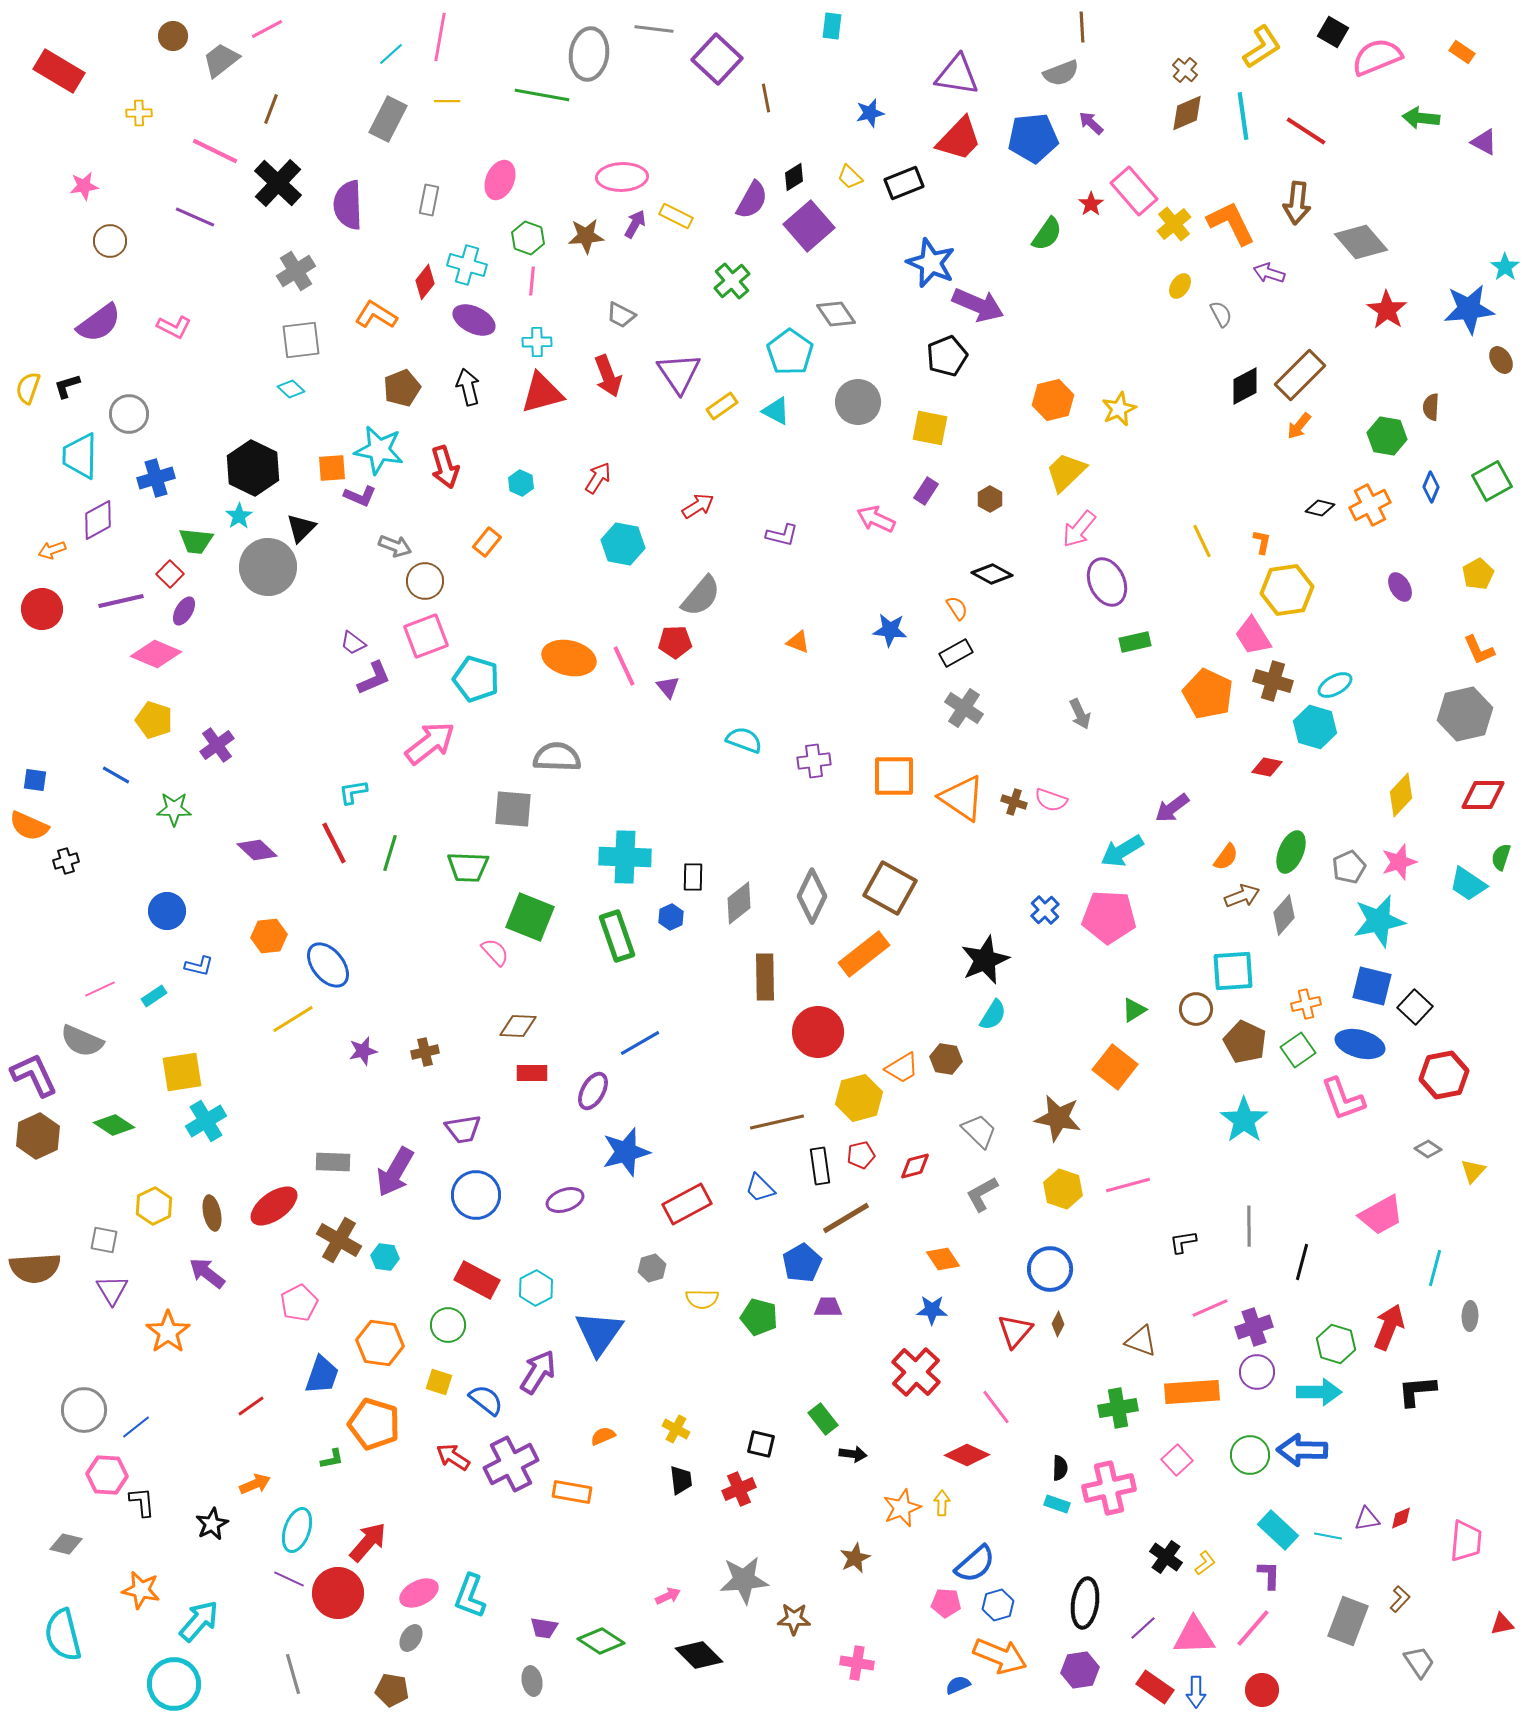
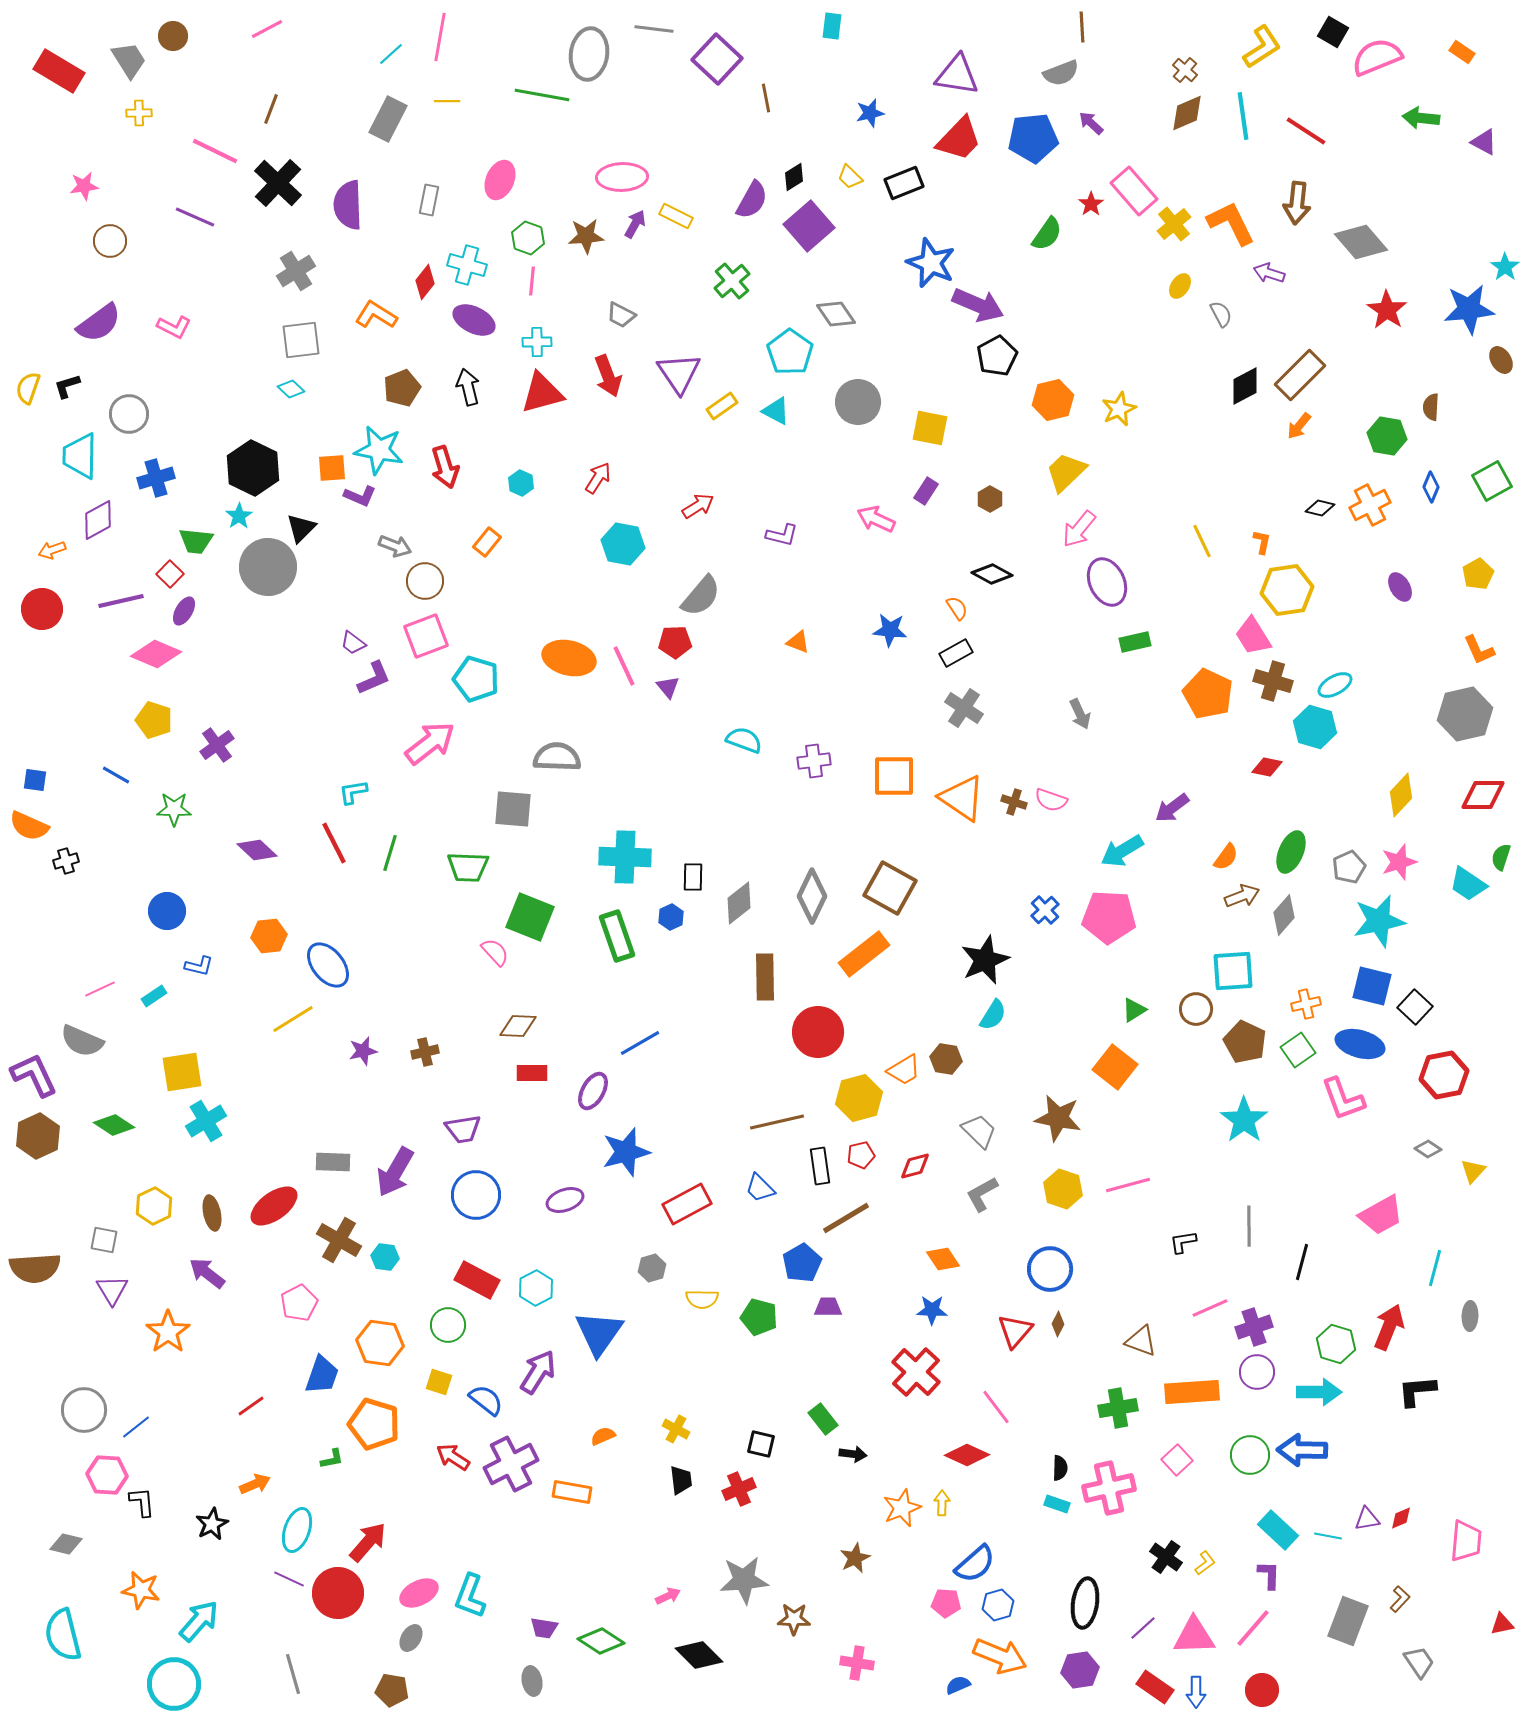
gray trapezoid at (221, 60): moved 92 px left; rotated 96 degrees clockwise
black pentagon at (947, 356): moved 50 px right; rotated 6 degrees counterclockwise
orange trapezoid at (902, 1068): moved 2 px right, 2 px down
